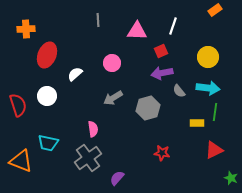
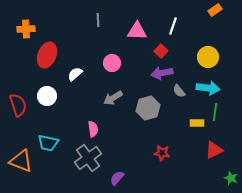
red square: rotated 24 degrees counterclockwise
